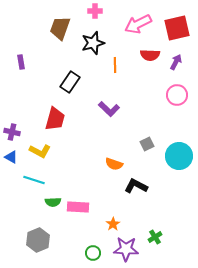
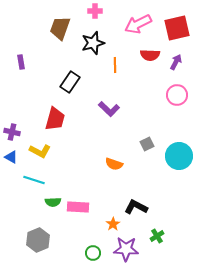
black L-shape: moved 21 px down
green cross: moved 2 px right, 1 px up
